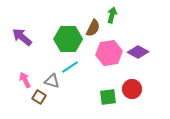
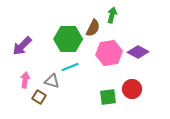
purple arrow: moved 9 px down; rotated 85 degrees counterclockwise
cyan line: rotated 12 degrees clockwise
pink arrow: rotated 35 degrees clockwise
